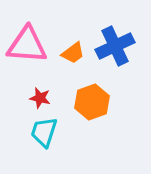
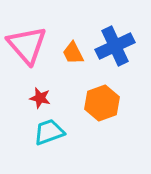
pink triangle: rotated 45 degrees clockwise
orange trapezoid: rotated 100 degrees clockwise
orange hexagon: moved 10 px right, 1 px down
cyan trapezoid: moved 5 px right; rotated 52 degrees clockwise
